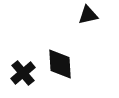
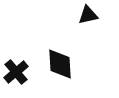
black cross: moved 7 px left, 1 px up
